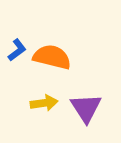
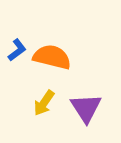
yellow arrow: rotated 132 degrees clockwise
